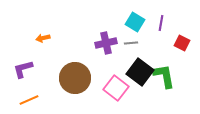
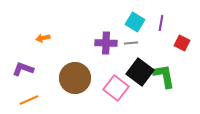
purple cross: rotated 15 degrees clockwise
purple L-shape: rotated 35 degrees clockwise
